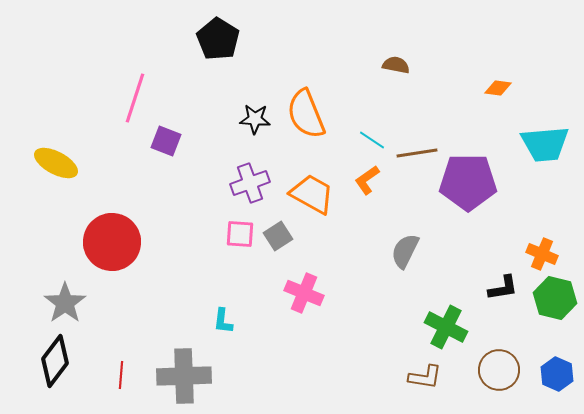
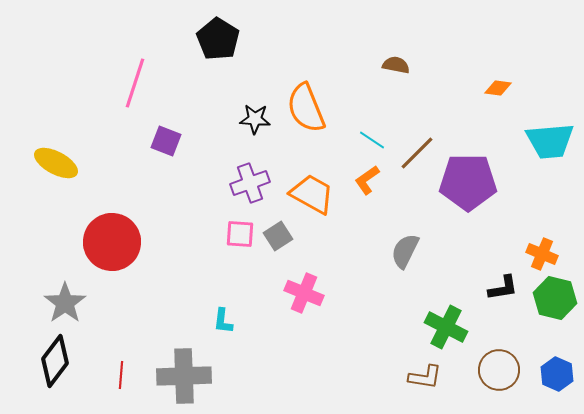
pink line: moved 15 px up
orange semicircle: moved 6 px up
cyan trapezoid: moved 5 px right, 3 px up
brown line: rotated 36 degrees counterclockwise
